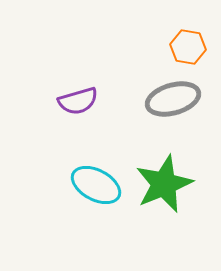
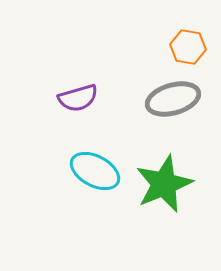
purple semicircle: moved 3 px up
cyan ellipse: moved 1 px left, 14 px up
